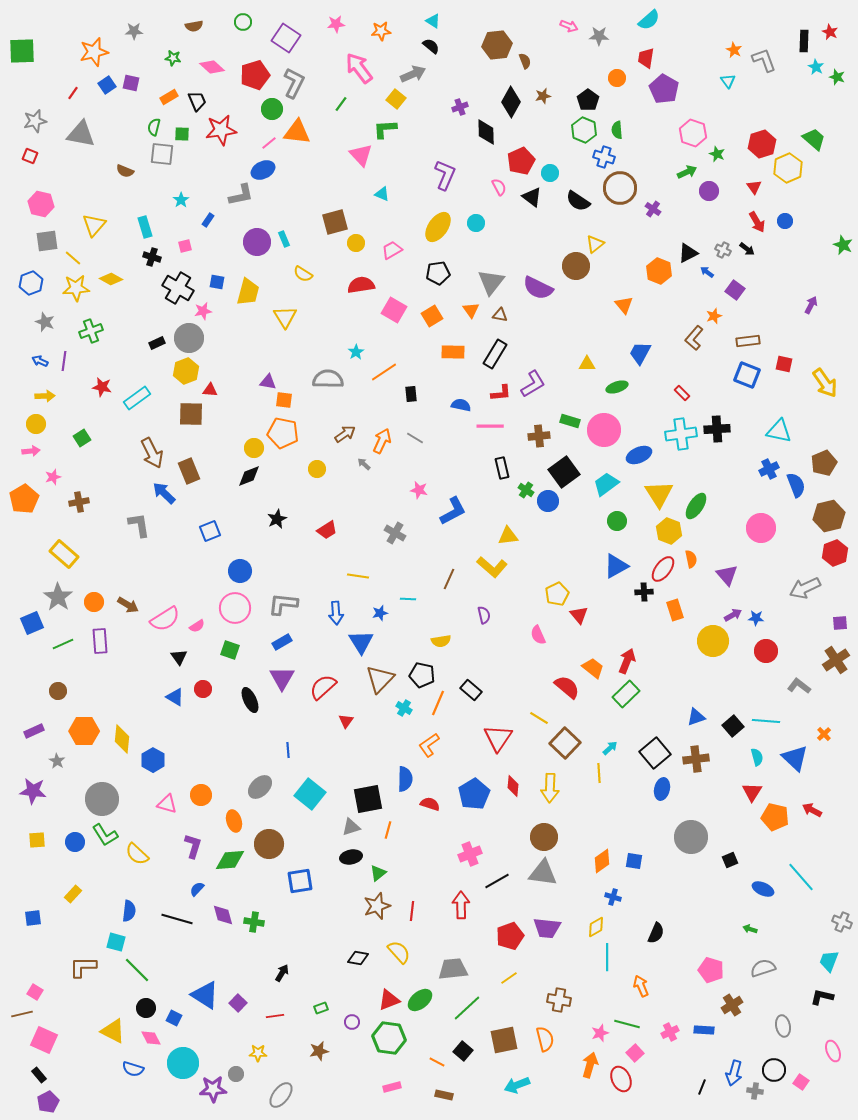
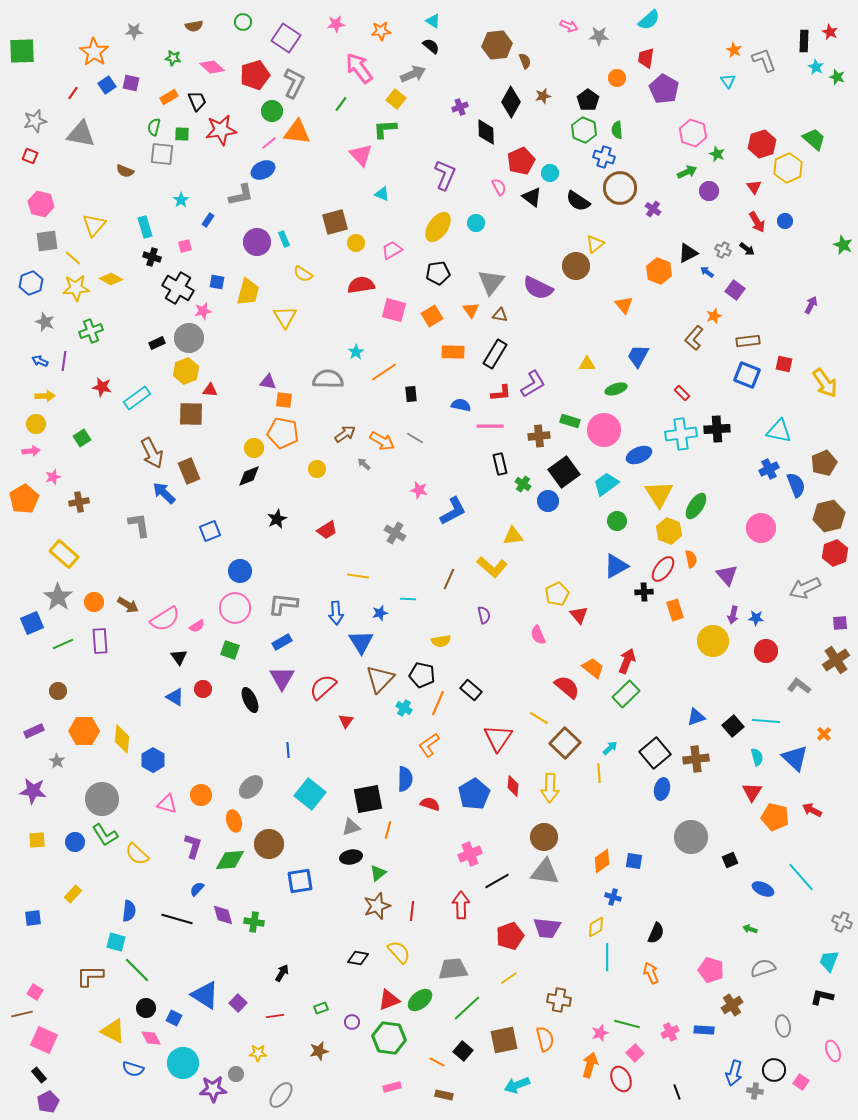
orange star at (94, 52): rotated 24 degrees counterclockwise
green circle at (272, 109): moved 2 px down
pink square at (394, 310): rotated 15 degrees counterclockwise
blue trapezoid at (640, 353): moved 2 px left, 3 px down
green ellipse at (617, 387): moved 1 px left, 2 px down
orange arrow at (382, 441): rotated 95 degrees clockwise
black rectangle at (502, 468): moved 2 px left, 4 px up
green cross at (526, 490): moved 3 px left, 6 px up
yellow triangle at (508, 536): moved 5 px right
purple arrow at (733, 615): rotated 132 degrees clockwise
gray ellipse at (260, 787): moved 9 px left
gray triangle at (543, 873): moved 2 px right, 1 px up
brown L-shape at (83, 967): moved 7 px right, 9 px down
orange arrow at (641, 986): moved 10 px right, 13 px up
black line at (702, 1087): moved 25 px left, 5 px down; rotated 42 degrees counterclockwise
